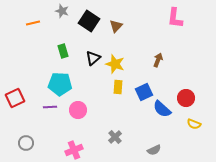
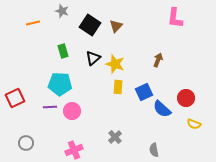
black square: moved 1 px right, 4 px down
pink circle: moved 6 px left, 1 px down
gray semicircle: rotated 104 degrees clockwise
